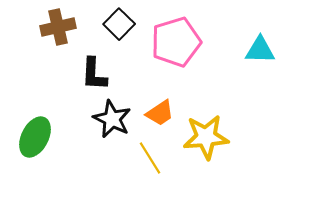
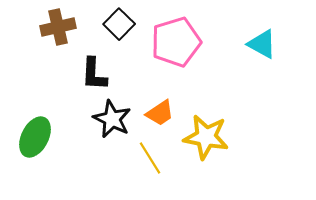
cyan triangle: moved 2 px right, 6 px up; rotated 28 degrees clockwise
yellow star: rotated 15 degrees clockwise
